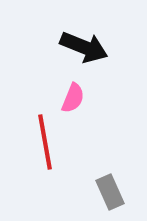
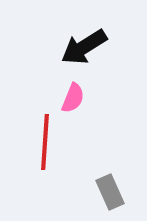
black arrow: rotated 126 degrees clockwise
red line: rotated 14 degrees clockwise
